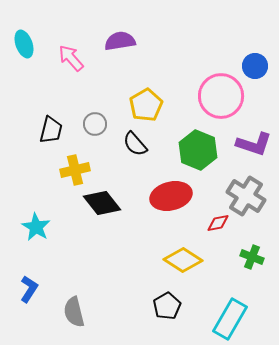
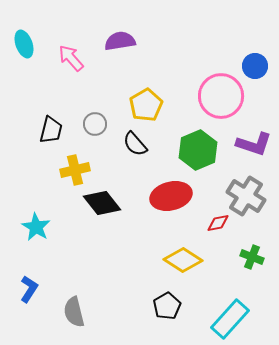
green hexagon: rotated 15 degrees clockwise
cyan rectangle: rotated 12 degrees clockwise
